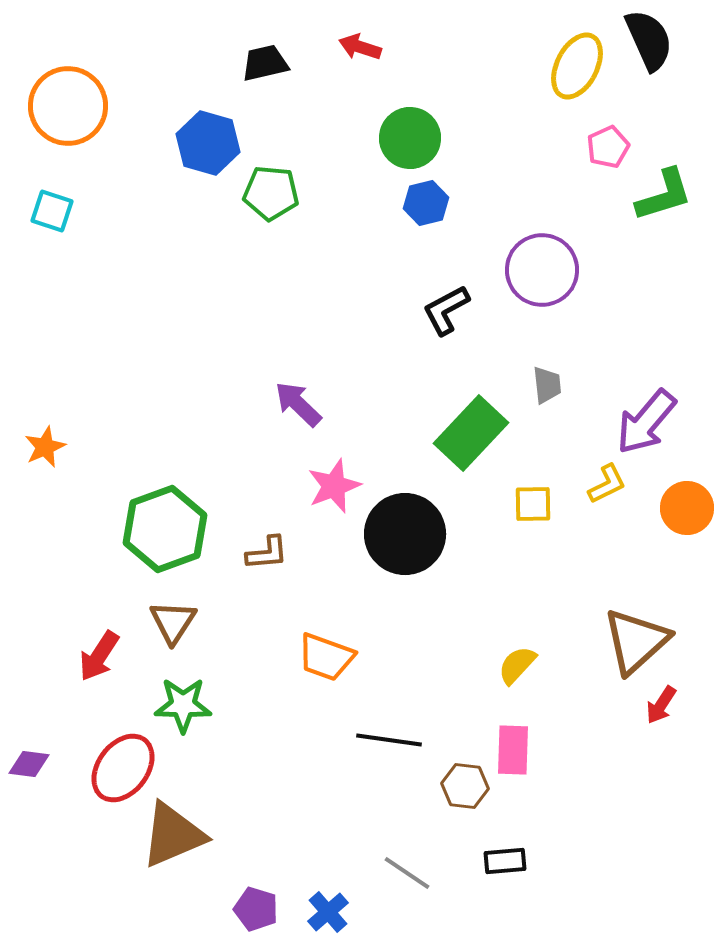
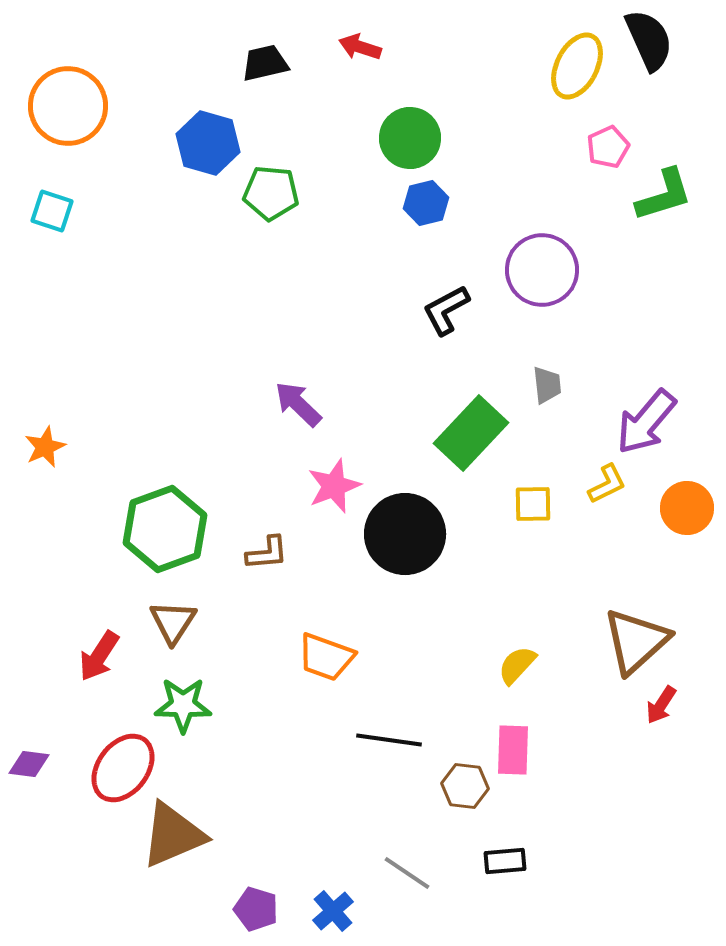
blue cross at (328, 912): moved 5 px right, 1 px up
